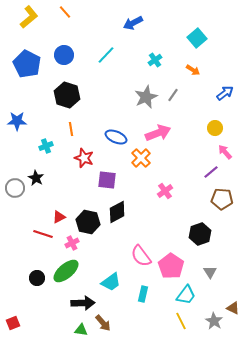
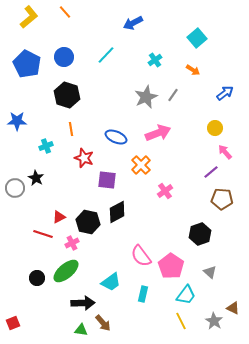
blue circle at (64, 55): moved 2 px down
orange cross at (141, 158): moved 7 px down
gray triangle at (210, 272): rotated 16 degrees counterclockwise
